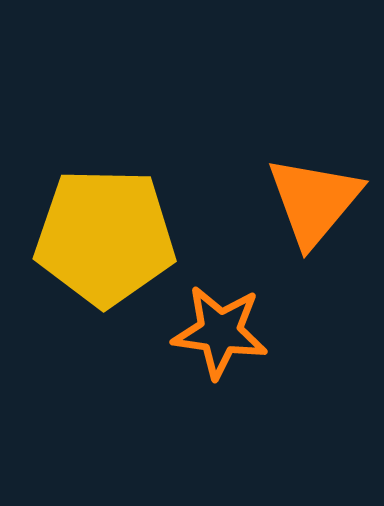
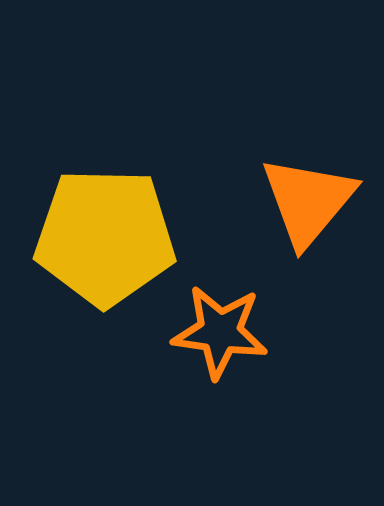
orange triangle: moved 6 px left
